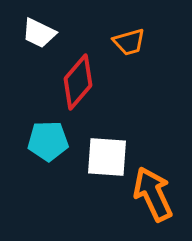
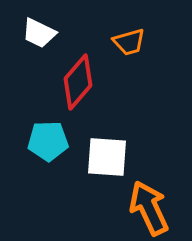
orange arrow: moved 4 px left, 14 px down
